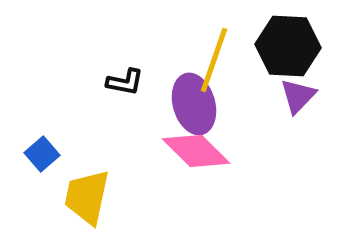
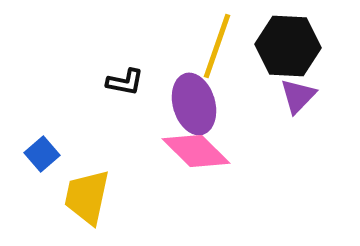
yellow line: moved 3 px right, 14 px up
